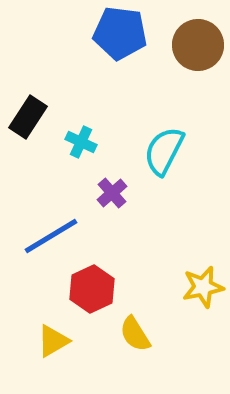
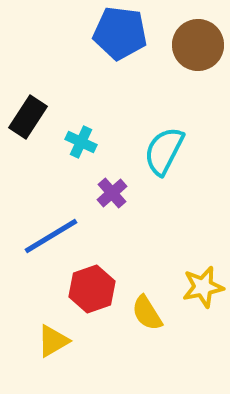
red hexagon: rotated 6 degrees clockwise
yellow semicircle: moved 12 px right, 21 px up
